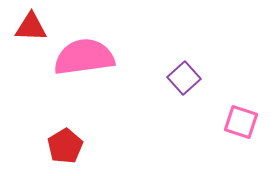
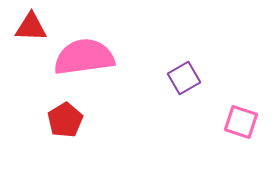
purple square: rotated 12 degrees clockwise
red pentagon: moved 26 px up
